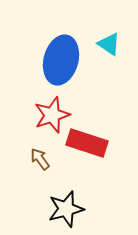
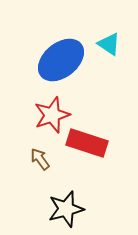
blue ellipse: rotated 36 degrees clockwise
